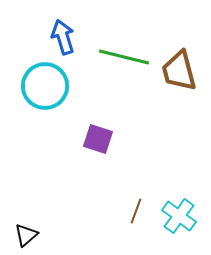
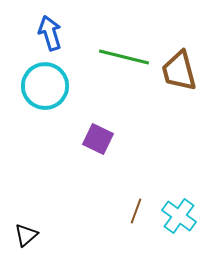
blue arrow: moved 13 px left, 4 px up
purple square: rotated 8 degrees clockwise
